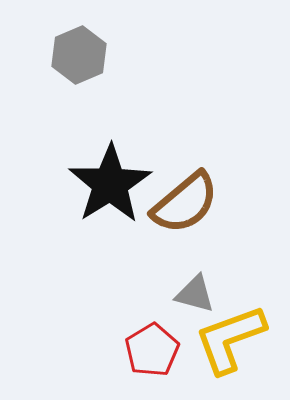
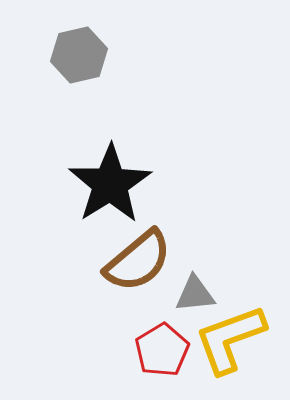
gray hexagon: rotated 10 degrees clockwise
brown semicircle: moved 47 px left, 58 px down
gray triangle: rotated 21 degrees counterclockwise
red pentagon: moved 10 px right
